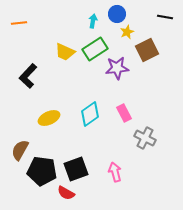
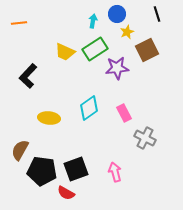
black line: moved 8 px left, 3 px up; rotated 63 degrees clockwise
cyan diamond: moved 1 px left, 6 px up
yellow ellipse: rotated 30 degrees clockwise
